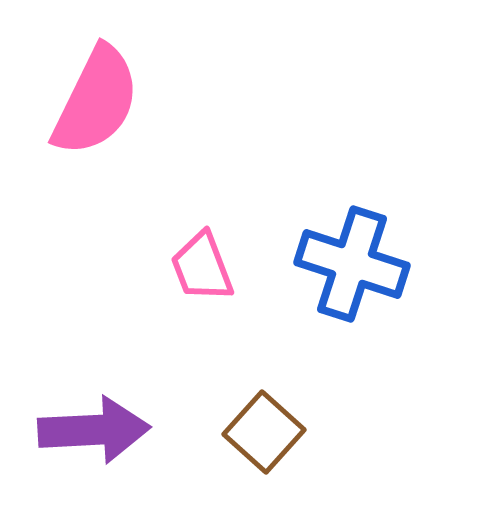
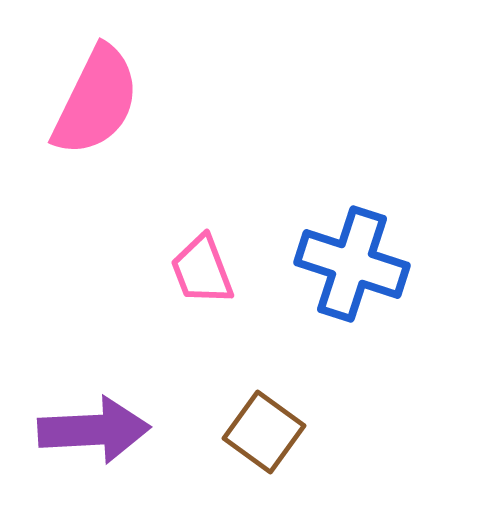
pink trapezoid: moved 3 px down
brown square: rotated 6 degrees counterclockwise
